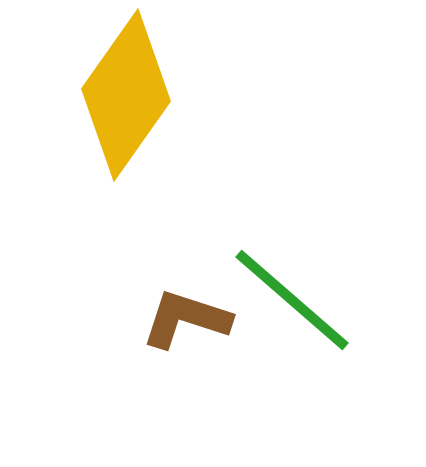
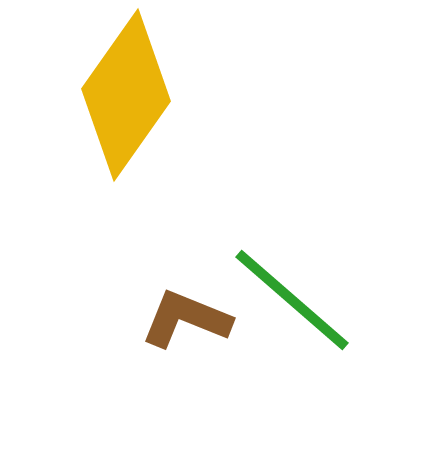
brown L-shape: rotated 4 degrees clockwise
